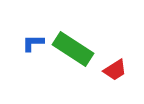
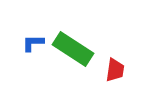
red trapezoid: rotated 50 degrees counterclockwise
